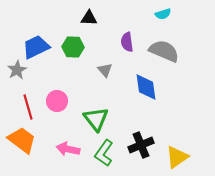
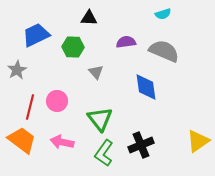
purple semicircle: moved 1 px left; rotated 90 degrees clockwise
blue trapezoid: moved 12 px up
gray triangle: moved 9 px left, 2 px down
red line: moved 2 px right; rotated 30 degrees clockwise
green triangle: moved 4 px right
pink arrow: moved 6 px left, 7 px up
yellow triangle: moved 21 px right, 16 px up
